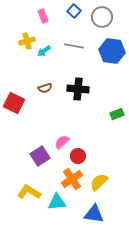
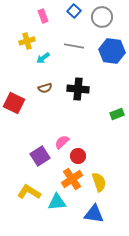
cyan arrow: moved 1 px left, 7 px down
yellow semicircle: rotated 114 degrees clockwise
